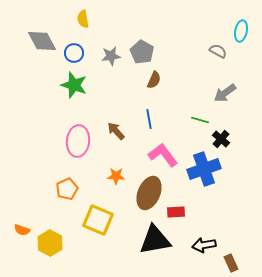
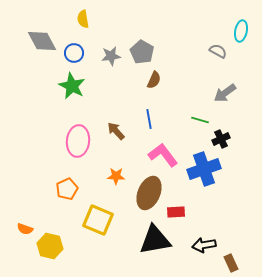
green star: moved 2 px left, 1 px down; rotated 8 degrees clockwise
black cross: rotated 24 degrees clockwise
orange semicircle: moved 3 px right, 1 px up
yellow hexagon: moved 3 px down; rotated 15 degrees counterclockwise
